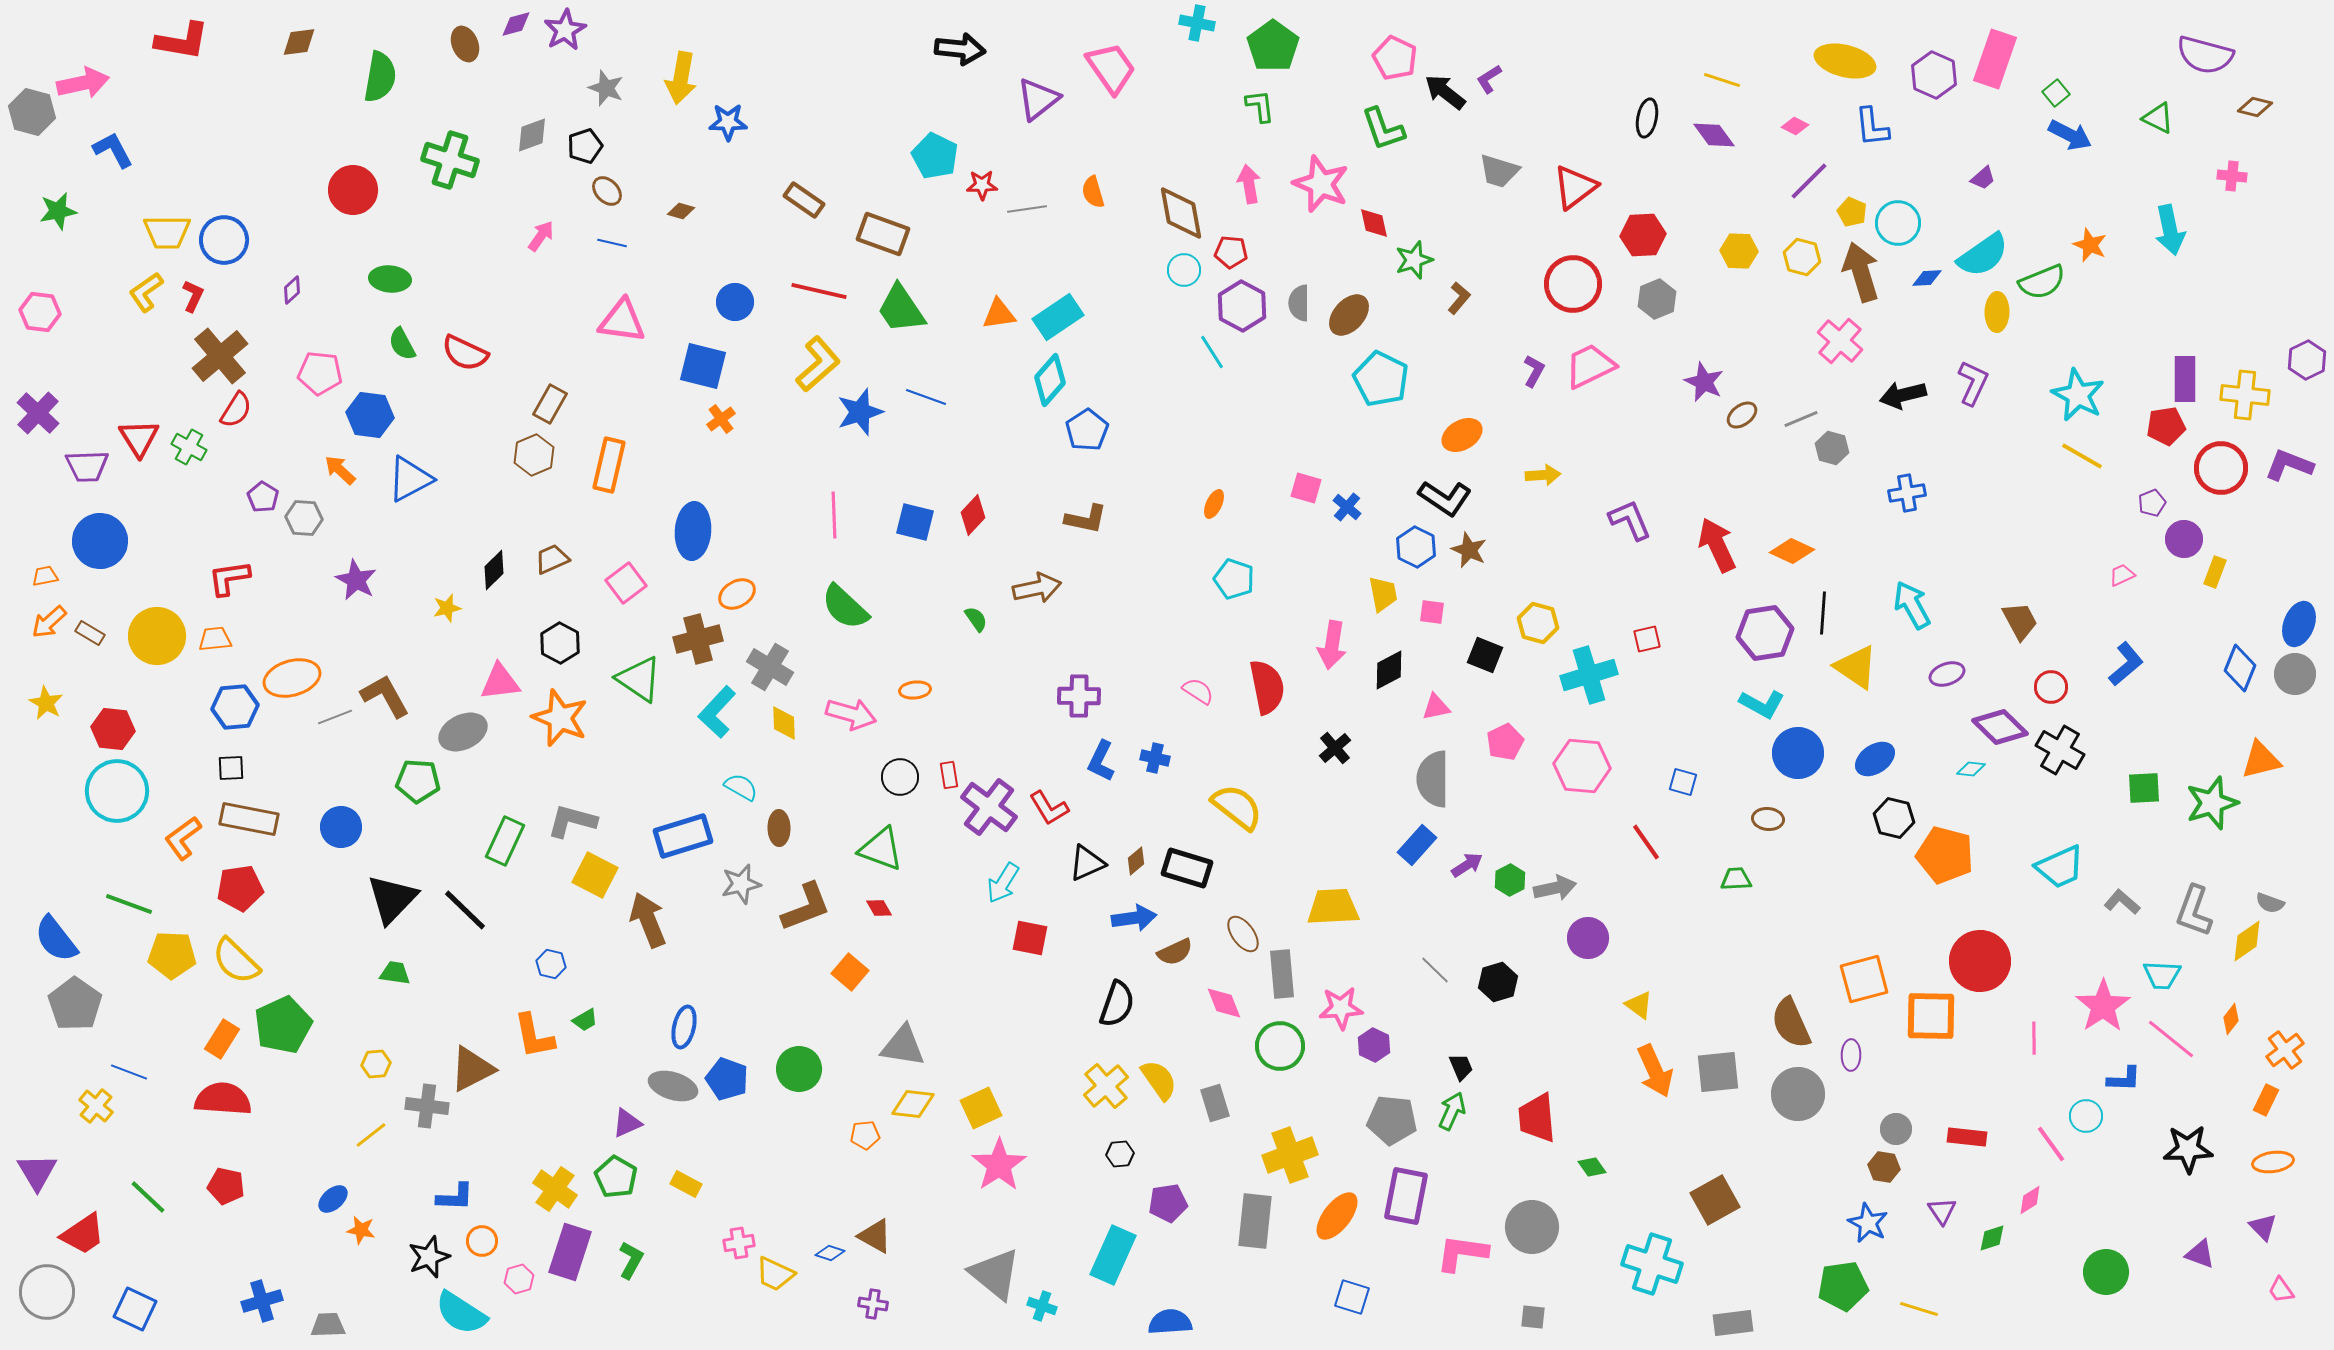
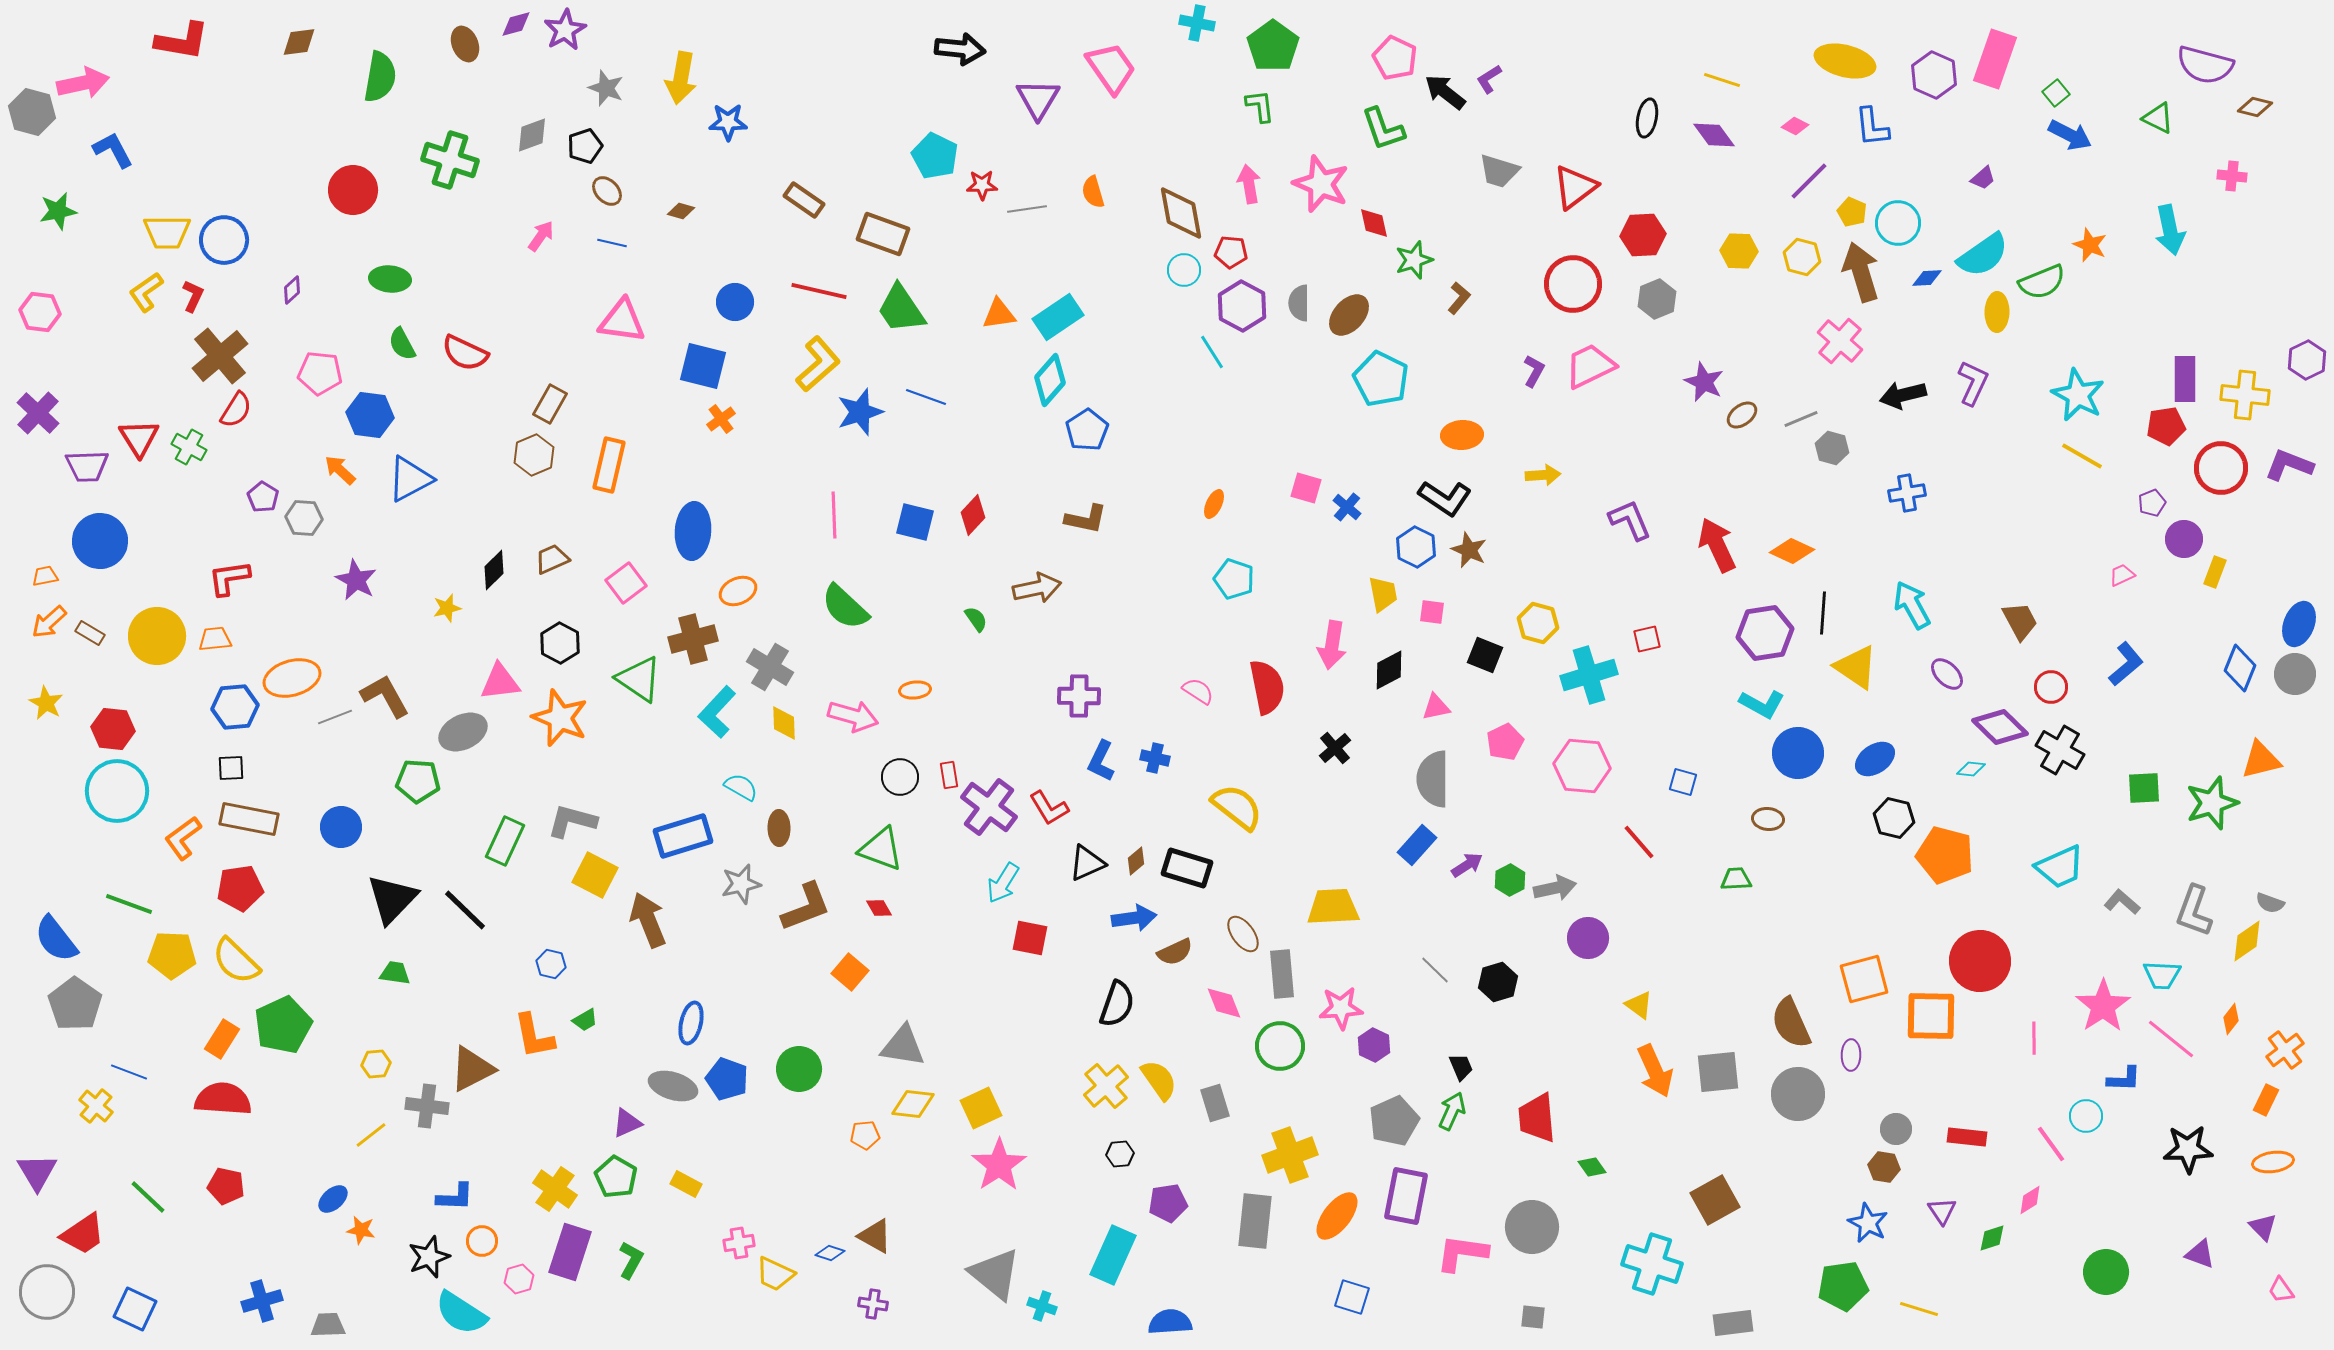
purple semicircle at (2205, 55): moved 10 px down
purple triangle at (1038, 99): rotated 21 degrees counterclockwise
orange ellipse at (1462, 435): rotated 27 degrees clockwise
orange ellipse at (737, 594): moved 1 px right, 3 px up; rotated 6 degrees clockwise
brown cross at (698, 639): moved 5 px left
purple ellipse at (1947, 674): rotated 64 degrees clockwise
pink arrow at (851, 714): moved 2 px right, 2 px down
red line at (1646, 842): moved 7 px left; rotated 6 degrees counterclockwise
blue ellipse at (684, 1027): moved 7 px right, 4 px up
gray pentagon at (1392, 1120): moved 2 px right, 1 px down; rotated 30 degrees counterclockwise
